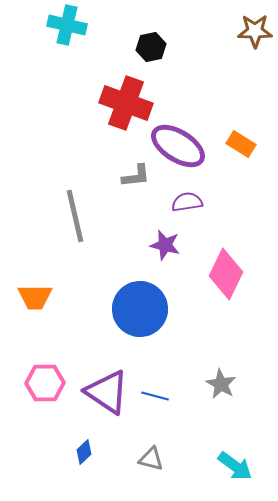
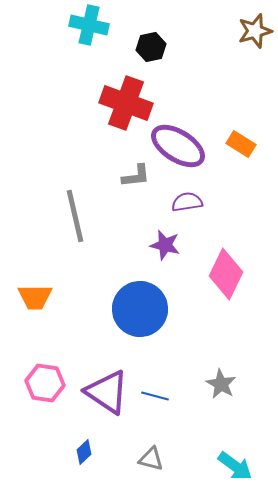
cyan cross: moved 22 px right
brown star: rotated 16 degrees counterclockwise
pink hexagon: rotated 9 degrees clockwise
